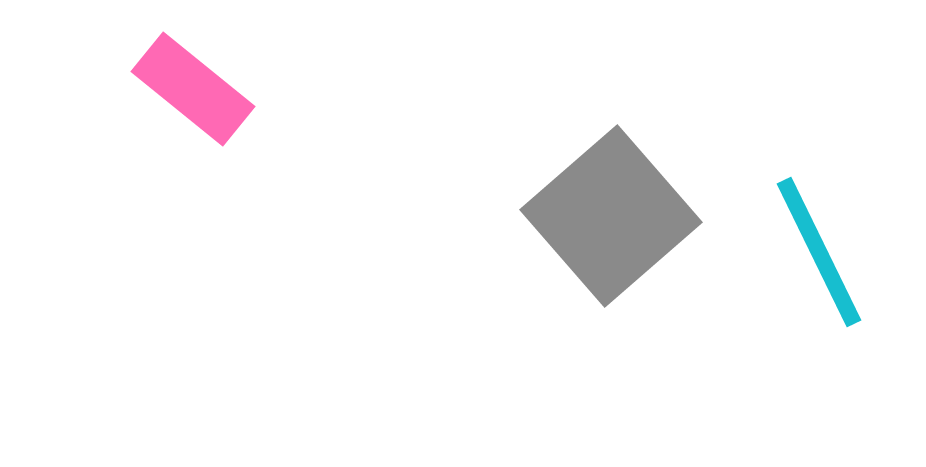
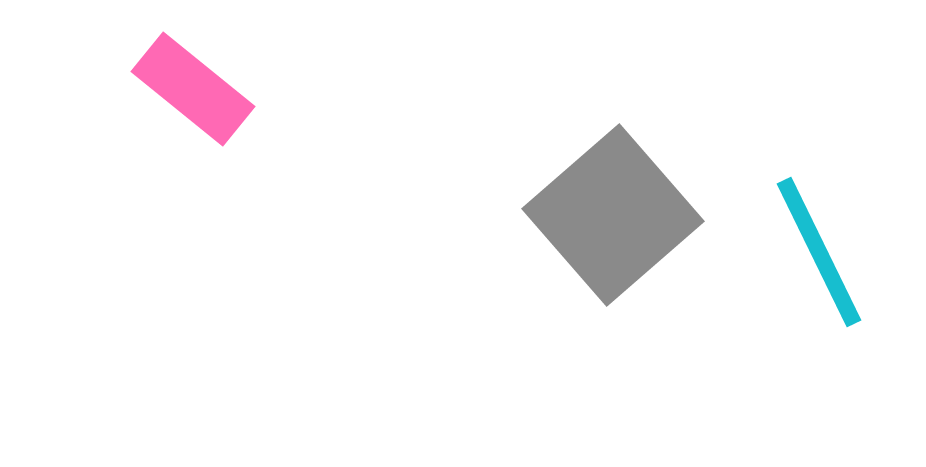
gray square: moved 2 px right, 1 px up
